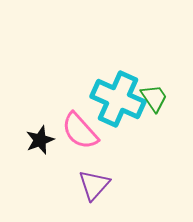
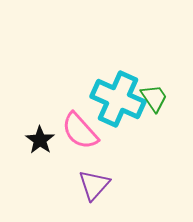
black star: rotated 16 degrees counterclockwise
